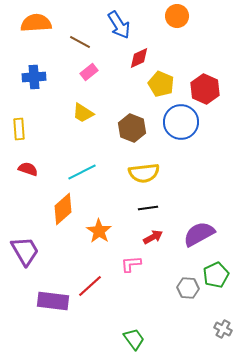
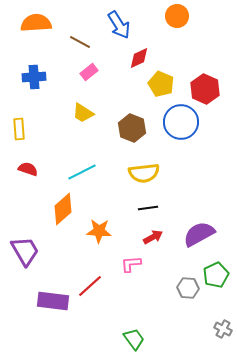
orange star: rotated 30 degrees counterclockwise
